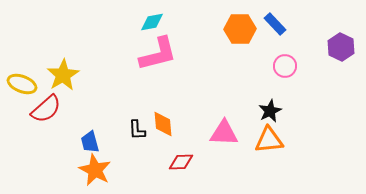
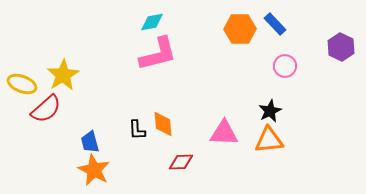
orange star: moved 1 px left
